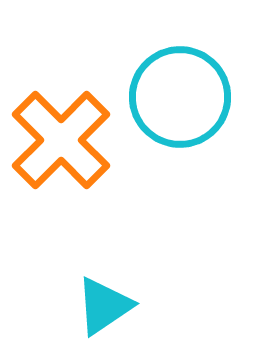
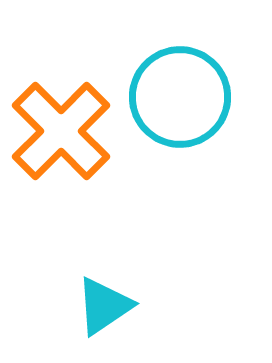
orange cross: moved 9 px up
